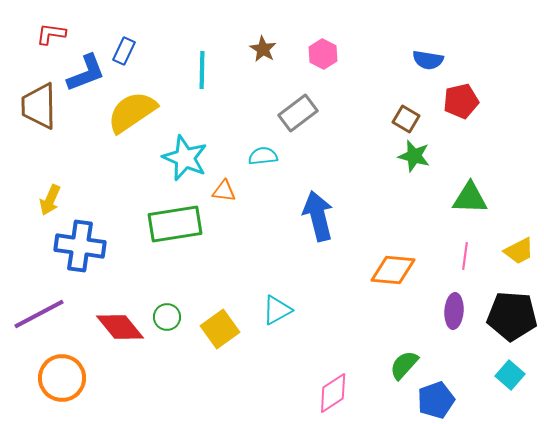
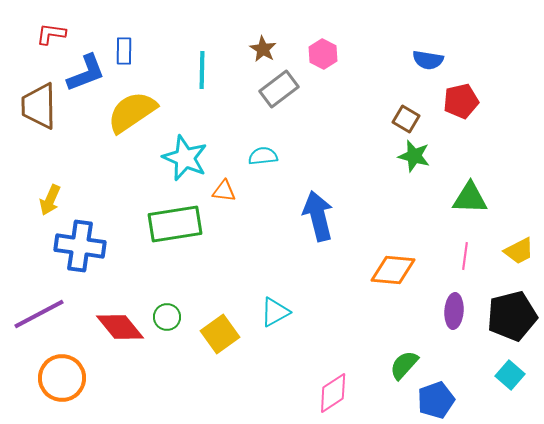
blue rectangle: rotated 24 degrees counterclockwise
gray rectangle: moved 19 px left, 24 px up
cyan triangle: moved 2 px left, 2 px down
black pentagon: rotated 18 degrees counterclockwise
yellow square: moved 5 px down
